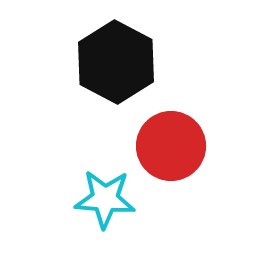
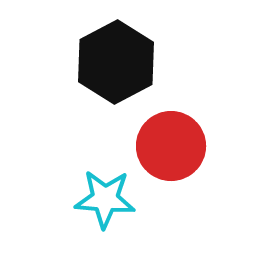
black hexagon: rotated 4 degrees clockwise
